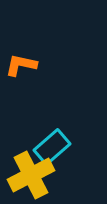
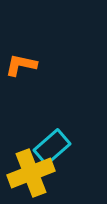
yellow cross: moved 2 px up; rotated 6 degrees clockwise
